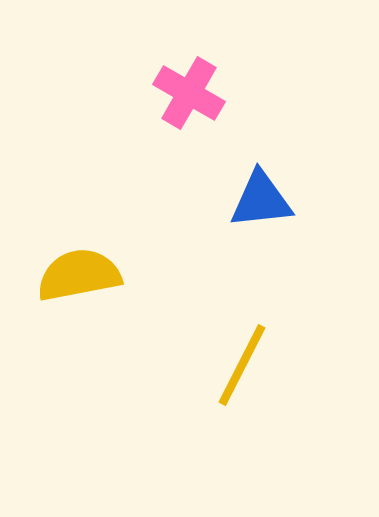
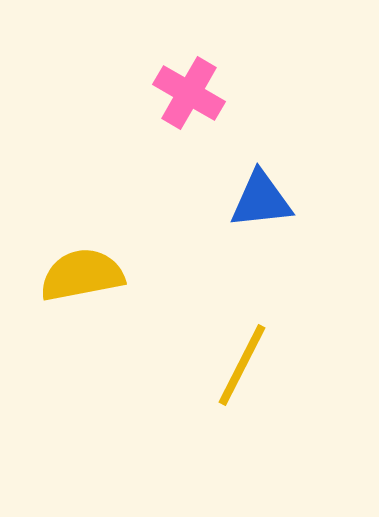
yellow semicircle: moved 3 px right
